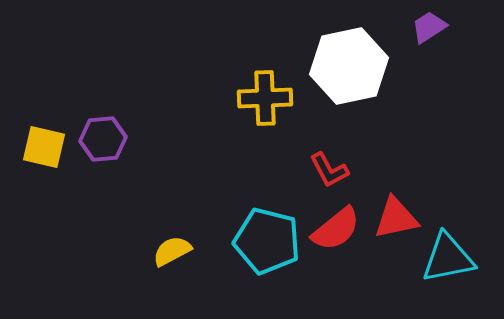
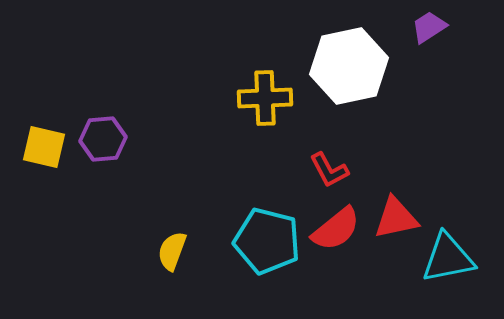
yellow semicircle: rotated 42 degrees counterclockwise
